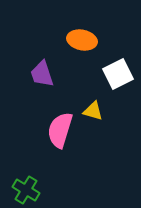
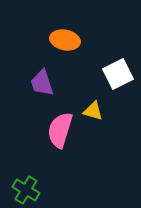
orange ellipse: moved 17 px left
purple trapezoid: moved 9 px down
